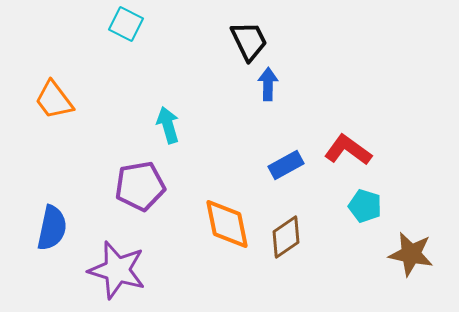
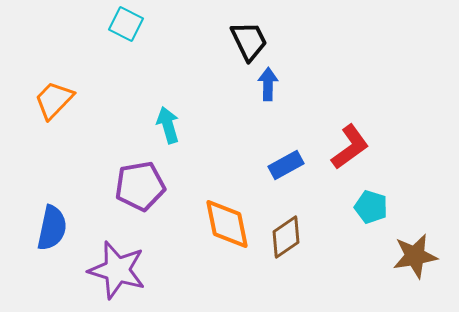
orange trapezoid: rotated 81 degrees clockwise
red L-shape: moved 2 px right, 3 px up; rotated 108 degrees clockwise
cyan pentagon: moved 6 px right, 1 px down
brown star: moved 4 px right, 2 px down; rotated 21 degrees counterclockwise
